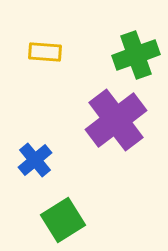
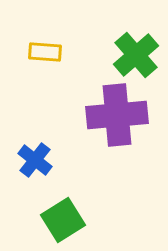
green cross: rotated 21 degrees counterclockwise
purple cross: moved 1 px right, 5 px up; rotated 32 degrees clockwise
blue cross: rotated 12 degrees counterclockwise
